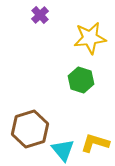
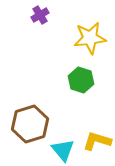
purple cross: rotated 12 degrees clockwise
brown hexagon: moved 5 px up
yellow L-shape: moved 2 px right, 2 px up
